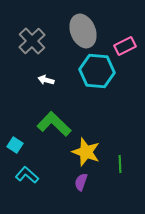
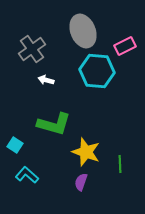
gray cross: moved 8 px down; rotated 8 degrees clockwise
green L-shape: rotated 152 degrees clockwise
